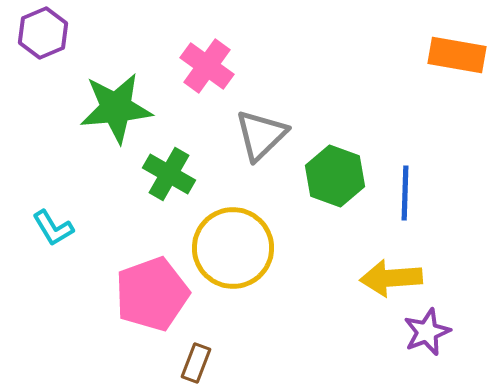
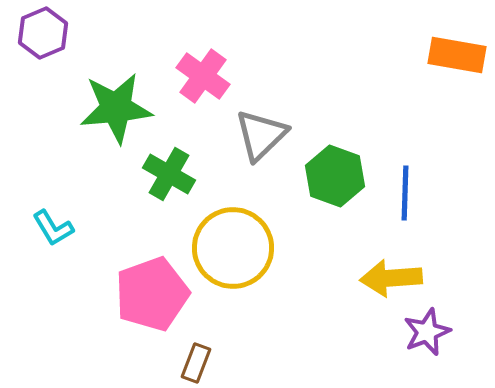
pink cross: moved 4 px left, 10 px down
